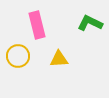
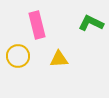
green L-shape: moved 1 px right
